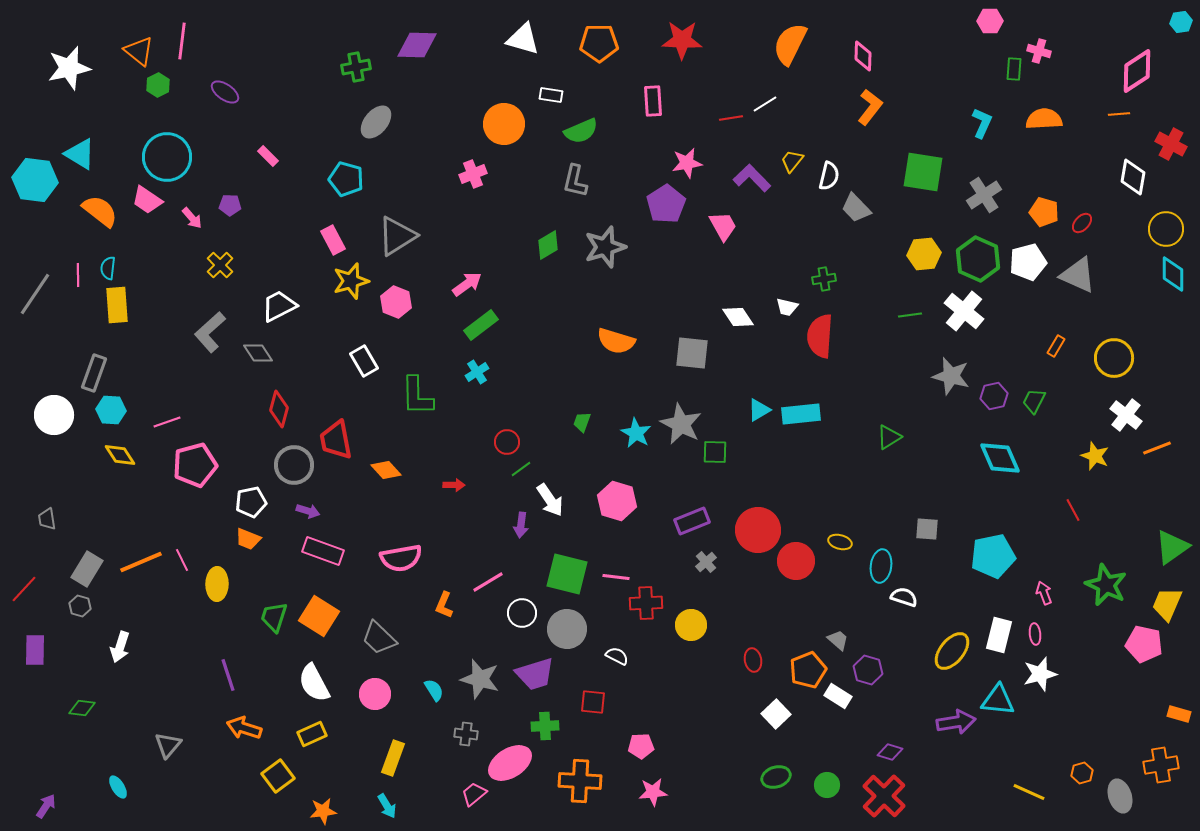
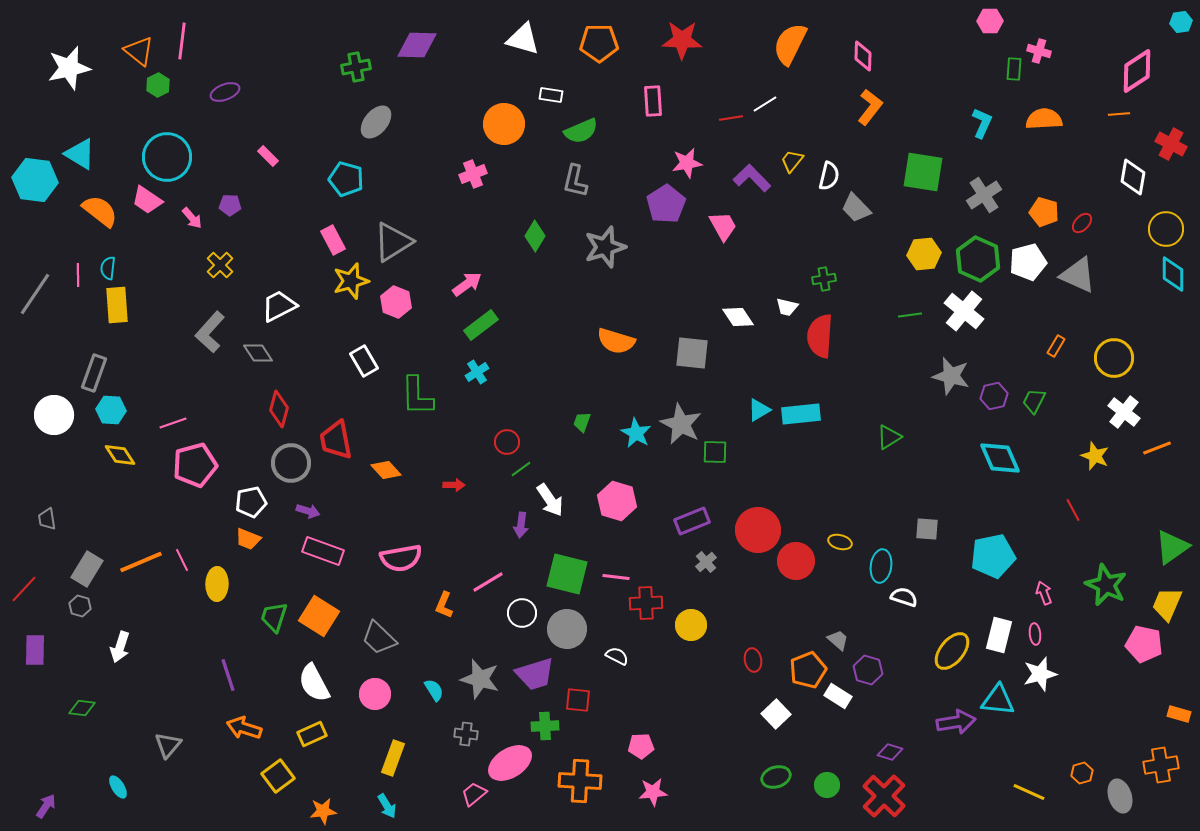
purple ellipse at (225, 92): rotated 56 degrees counterclockwise
gray triangle at (397, 236): moved 4 px left, 6 px down
green diamond at (548, 245): moved 13 px left, 9 px up; rotated 28 degrees counterclockwise
gray L-shape at (210, 332): rotated 6 degrees counterclockwise
white cross at (1126, 415): moved 2 px left, 3 px up
pink line at (167, 422): moved 6 px right, 1 px down
gray circle at (294, 465): moved 3 px left, 2 px up
red square at (593, 702): moved 15 px left, 2 px up
